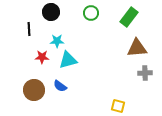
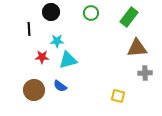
yellow square: moved 10 px up
